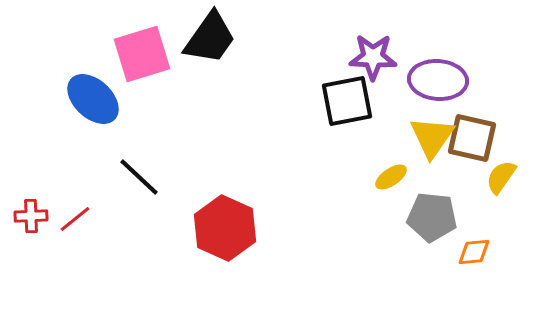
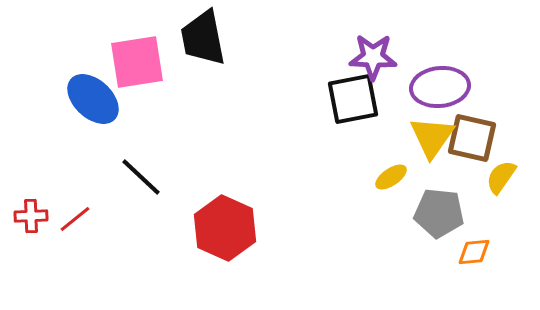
black trapezoid: moved 7 px left; rotated 134 degrees clockwise
pink square: moved 5 px left, 8 px down; rotated 8 degrees clockwise
purple ellipse: moved 2 px right, 7 px down; rotated 10 degrees counterclockwise
black square: moved 6 px right, 2 px up
black line: moved 2 px right
gray pentagon: moved 7 px right, 4 px up
